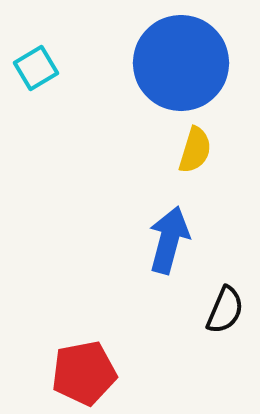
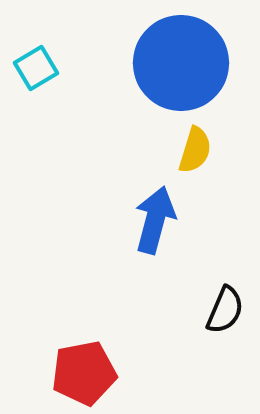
blue arrow: moved 14 px left, 20 px up
